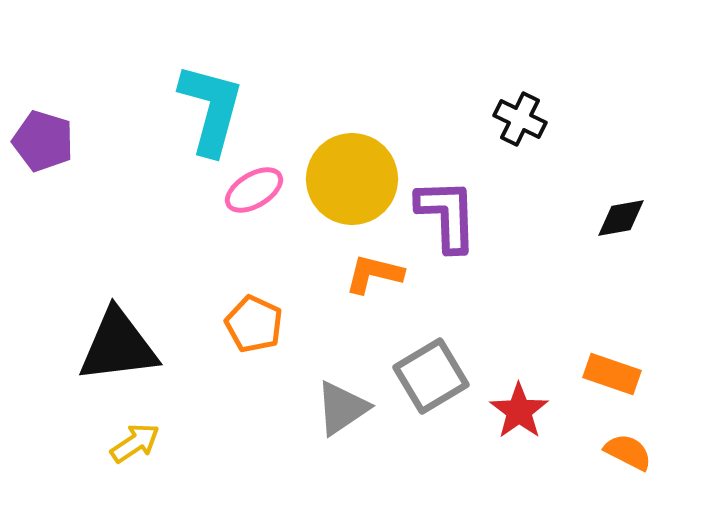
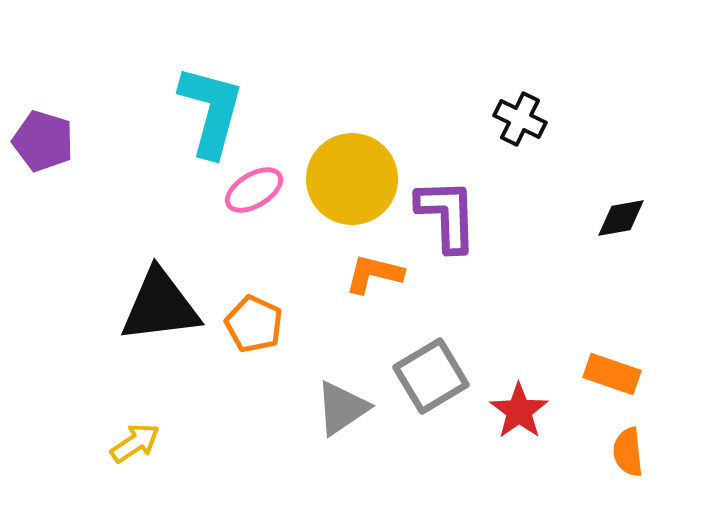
cyan L-shape: moved 2 px down
black triangle: moved 42 px right, 40 px up
orange semicircle: rotated 123 degrees counterclockwise
